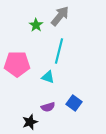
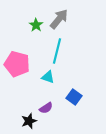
gray arrow: moved 1 px left, 3 px down
cyan line: moved 2 px left
pink pentagon: rotated 15 degrees clockwise
blue square: moved 6 px up
purple semicircle: moved 2 px left, 1 px down; rotated 16 degrees counterclockwise
black star: moved 1 px left, 1 px up
